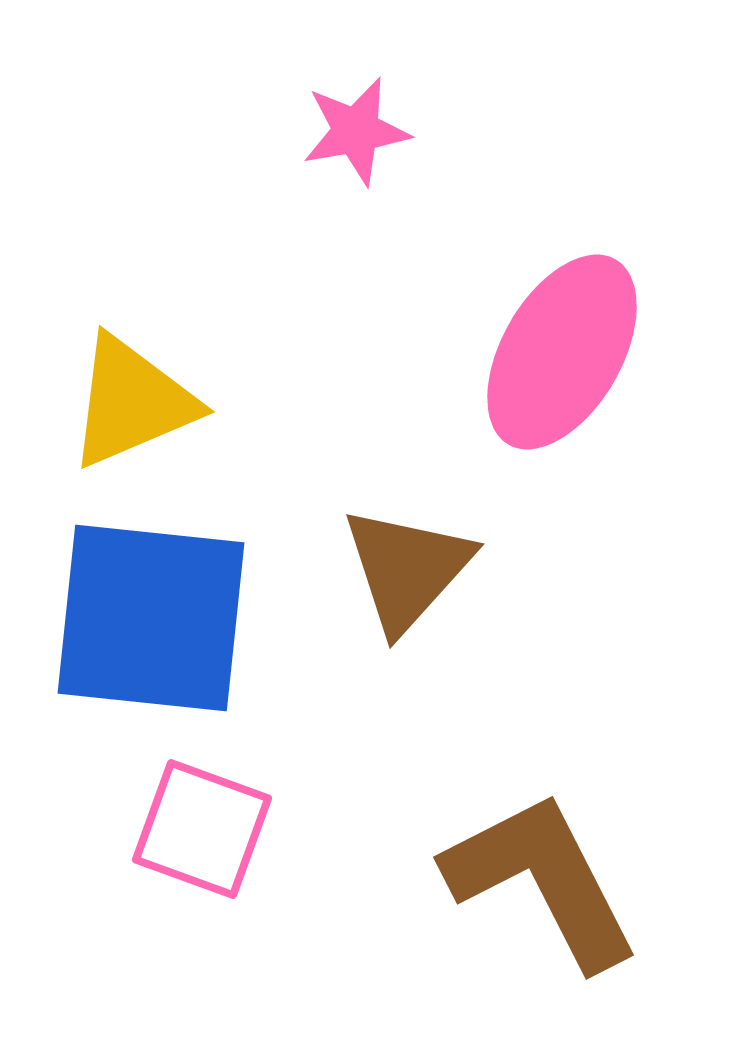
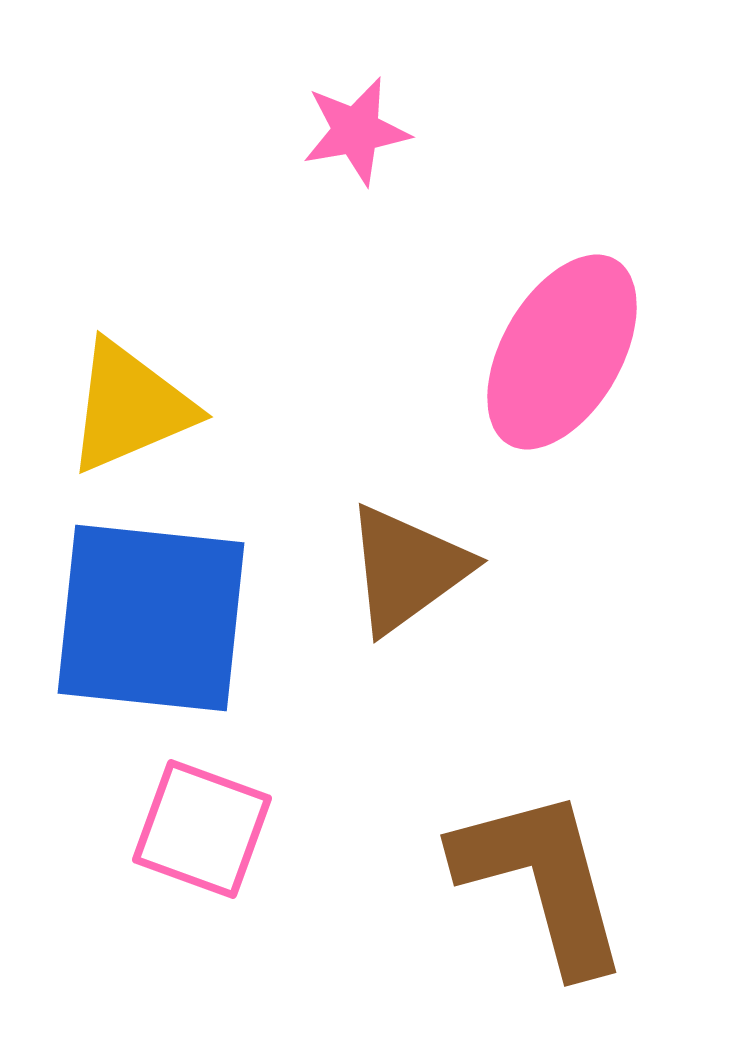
yellow triangle: moved 2 px left, 5 px down
brown triangle: rotated 12 degrees clockwise
brown L-shape: rotated 12 degrees clockwise
